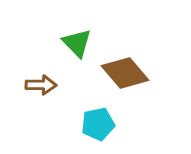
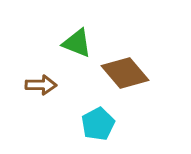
green triangle: rotated 24 degrees counterclockwise
cyan pentagon: rotated 16 degrees counterclockwise
